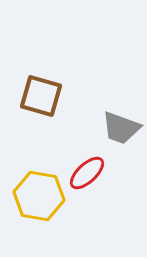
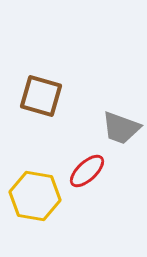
red ellipse: moved 2 px up
yellow hexagon: moved 4 px left
